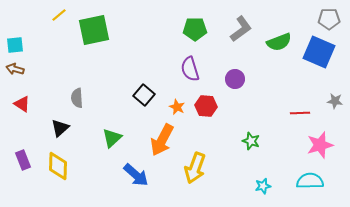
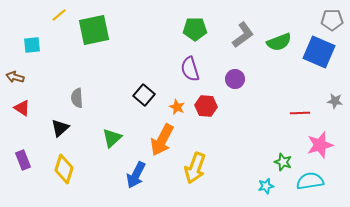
gray pentagon: moved 3 px right, 1 px down
gray L-shape: moved 2 px right, 6 px down
cyan square: moved 17 px right
brown arrow: moved 8 px down
red triangle: moved 4 px down
green star: moved 32 px right, 21 px down
yellow diamond: moved 6 px right, 3 px down; rotated 16 degrees clockwise
blue arrow: rotated 76 degrees clockwise
cyan semicircle: rotated 8 degrees counterclockwise
cyan star: moved 3 px right
